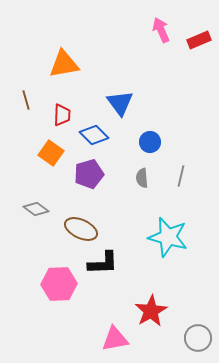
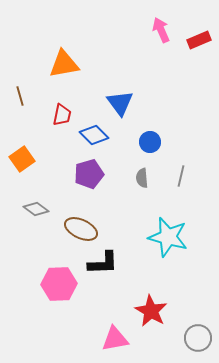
brown line: moved 6 px left, 4 px up
red trapezoid: rotated 10 degrees clockwise
orange square: moved 29 px left, 6 px down; rotated 20 degrees clockwise
red star: rotated 12 degrees counterclockwise
